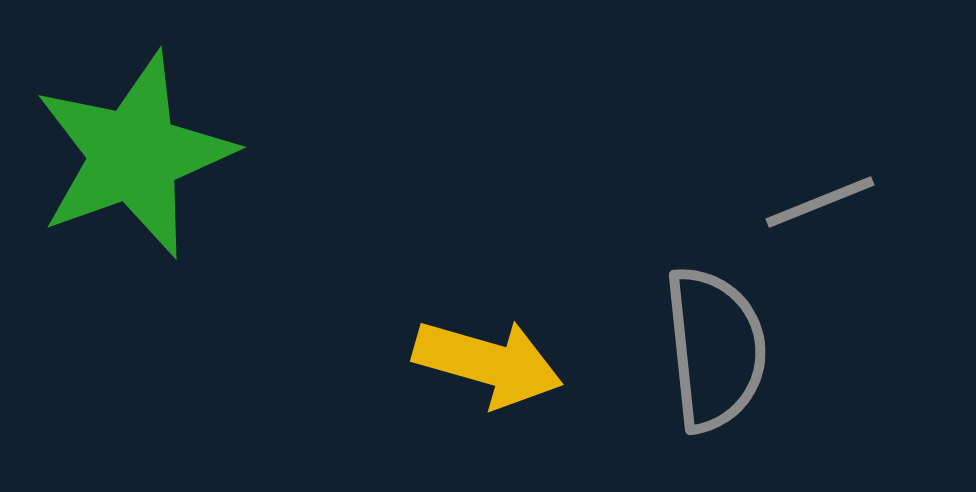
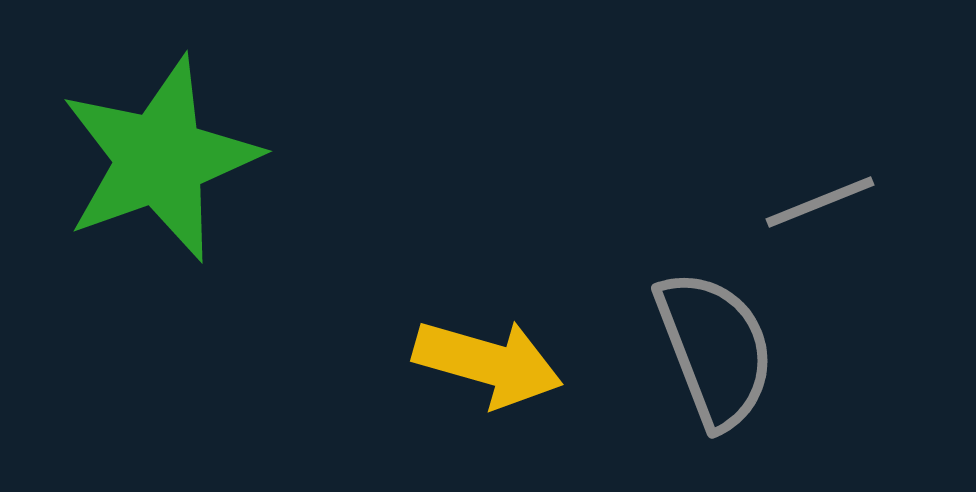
green star: moved 26 px right, 4 px down
gray semicircle: rotated 15 degrees counterclockwise
